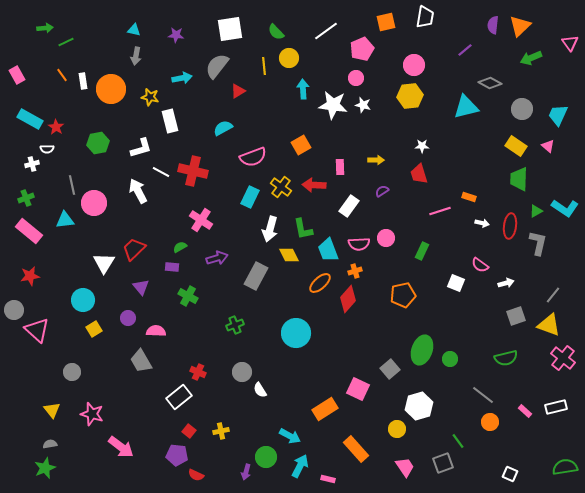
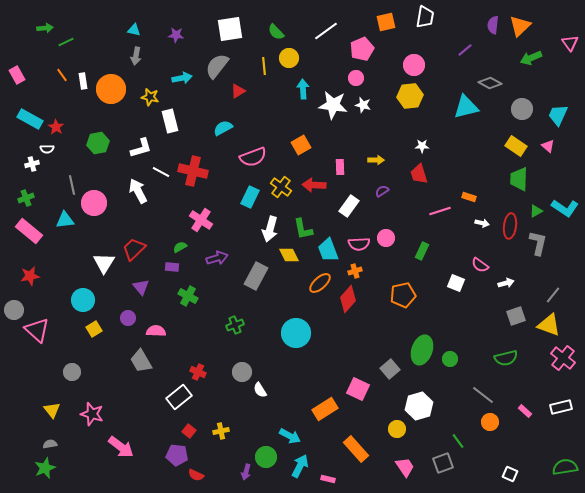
white rectangle at (556, 407): moved 5 px right
